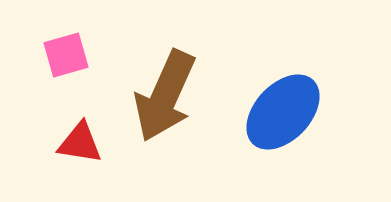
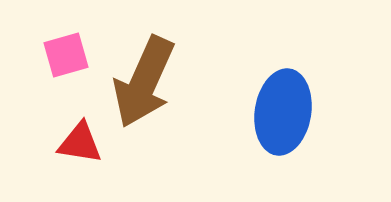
brown arrow: moved 21 px left, 14 px up
blue ellipse: rotated 34 degrees counterclockwise
